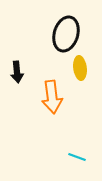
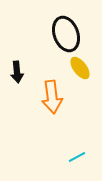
black ellipse: rotated 36 degrees counterclockwise
yellow ellipse: rotated 30 degrees counterclockwise
cyan line: rotated 48 degrees counterclockwise
